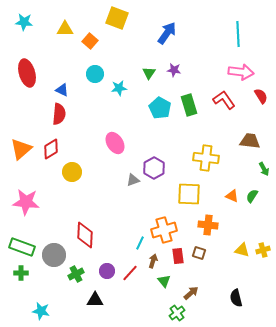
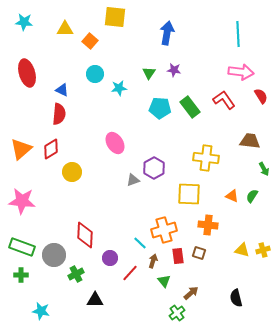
yellow square at (117, 18): moved 2 px left, 1 px up; rotated 15 degrees counterclockwise
blue arrow at (167, 33): rotated 25 degrees counterclockwise
green rectangle at (189, 105): moved 1 px right, 2 px down; rotated 20 degrees counterclockwise
cyan pentagon at (160, 108): rotated 25 degrees counterclockwise
pink star at (26, 202): moved 4 px left, 1 px up
cyan line at (140, 243): rotated 72 degrees counterclockwise
purple circle at (107, 271): moved 3 px right, 13 px up
green cross at (21, 273): moved 2 px down
